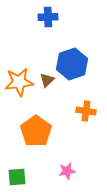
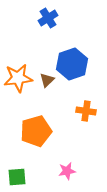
blue cross: moved 1 px down; rotated 30 degrees counterclockwise
orange star: moved 1 px left, 4 px up
orange pentagon: rotated 20 degrees clockwise
